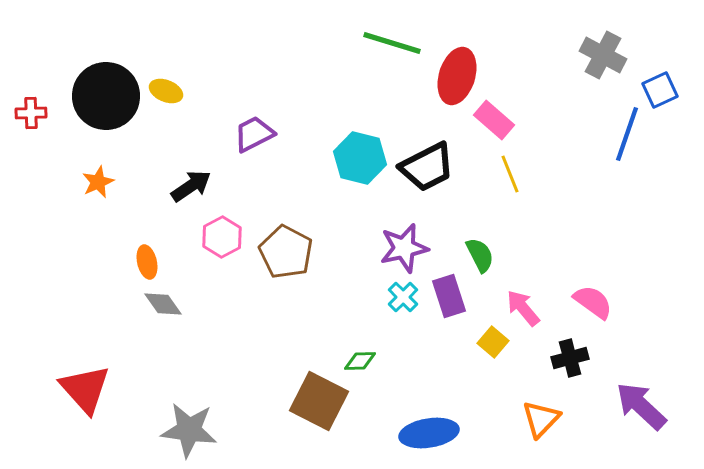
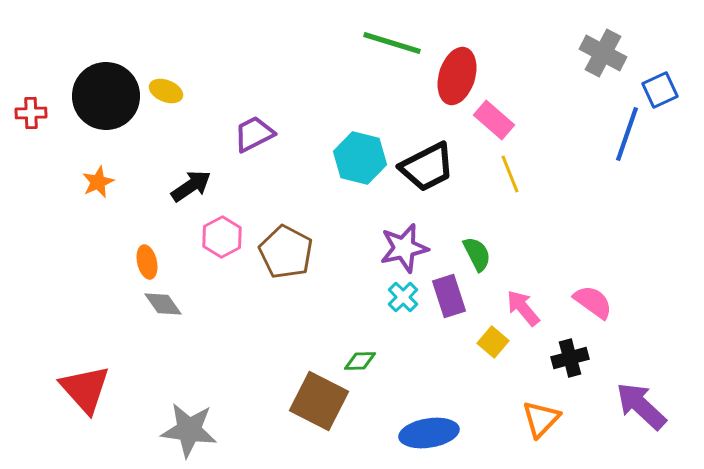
gray cross: moved 2 px up
green semicircle: moved 3 px left, 1 px up
